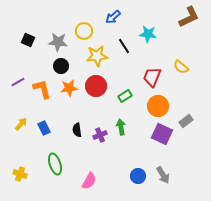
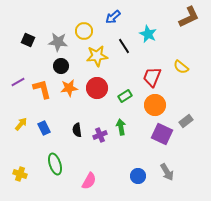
cyan star: rotated 18 degrees clockwise
red circle: moved 1 px right, 2 px down
orange circle: moved 3 px left, 1 px up
gray arrow: moved 4 px right, 3 px up
